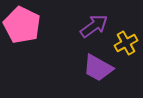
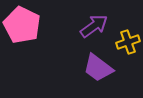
yellow cross: moved 2 px right, 1 px up; rotated 10 degrees clockwise
purple trapezoid: rotated 8 degrees clockwise
